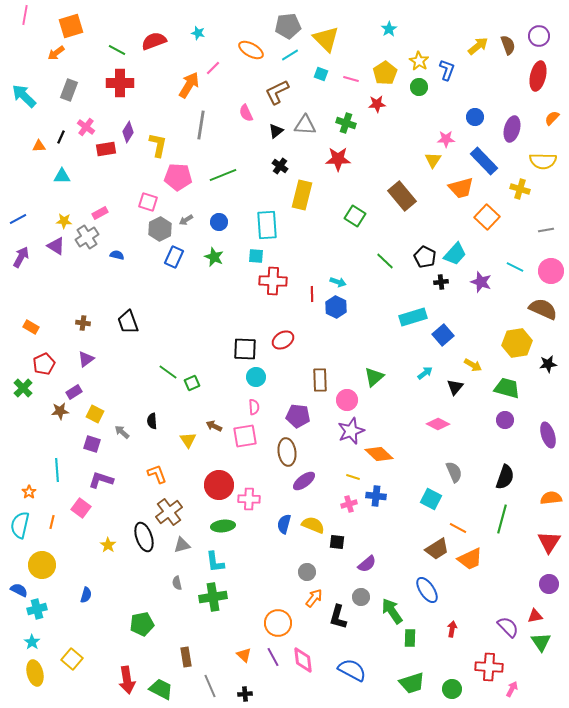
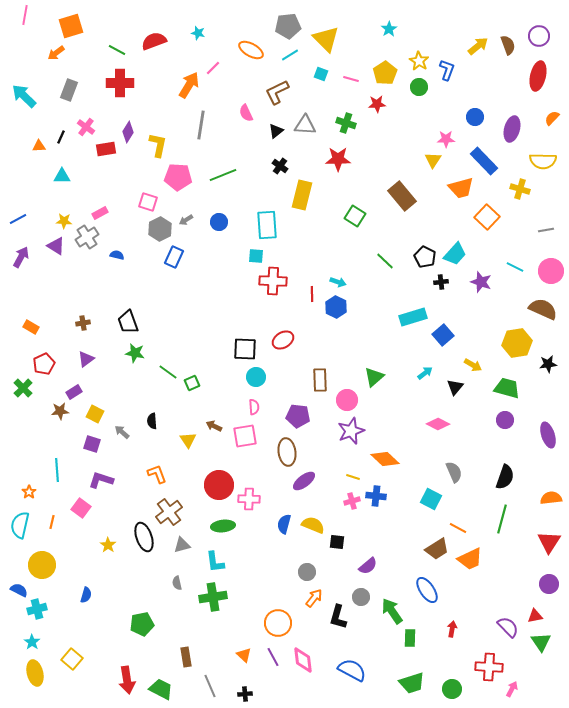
green star at (214, 257): moved 79 px left, 96 px down; rotated 12 degrees counterclockwise
brown cross at (83, 323): rotated 16 degrees counterclockwise
orange diamond at (379, 454): moved 6 px right, 5 px down
pink cross at (349, 504): moved 3 px right, 3 px up
purple semicircle at (367, 564): moved 1 px right, 2 px down
